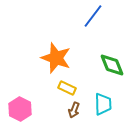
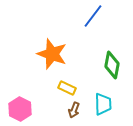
orange star: moved 4 px left, 4 px up
green diamond: rotated 32 degrees clockwise
